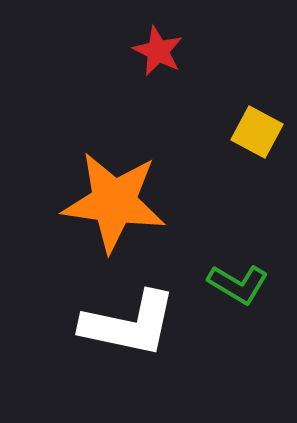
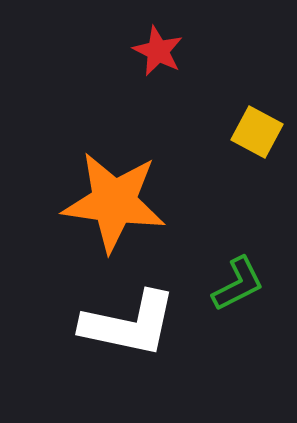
green L-shape: rotated 58 degrees counterclockwise
